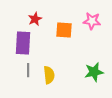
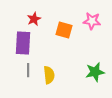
red star: moved 1 px left
orange square: rotated 12 degrees clockwise
green star: moved 1 px right
